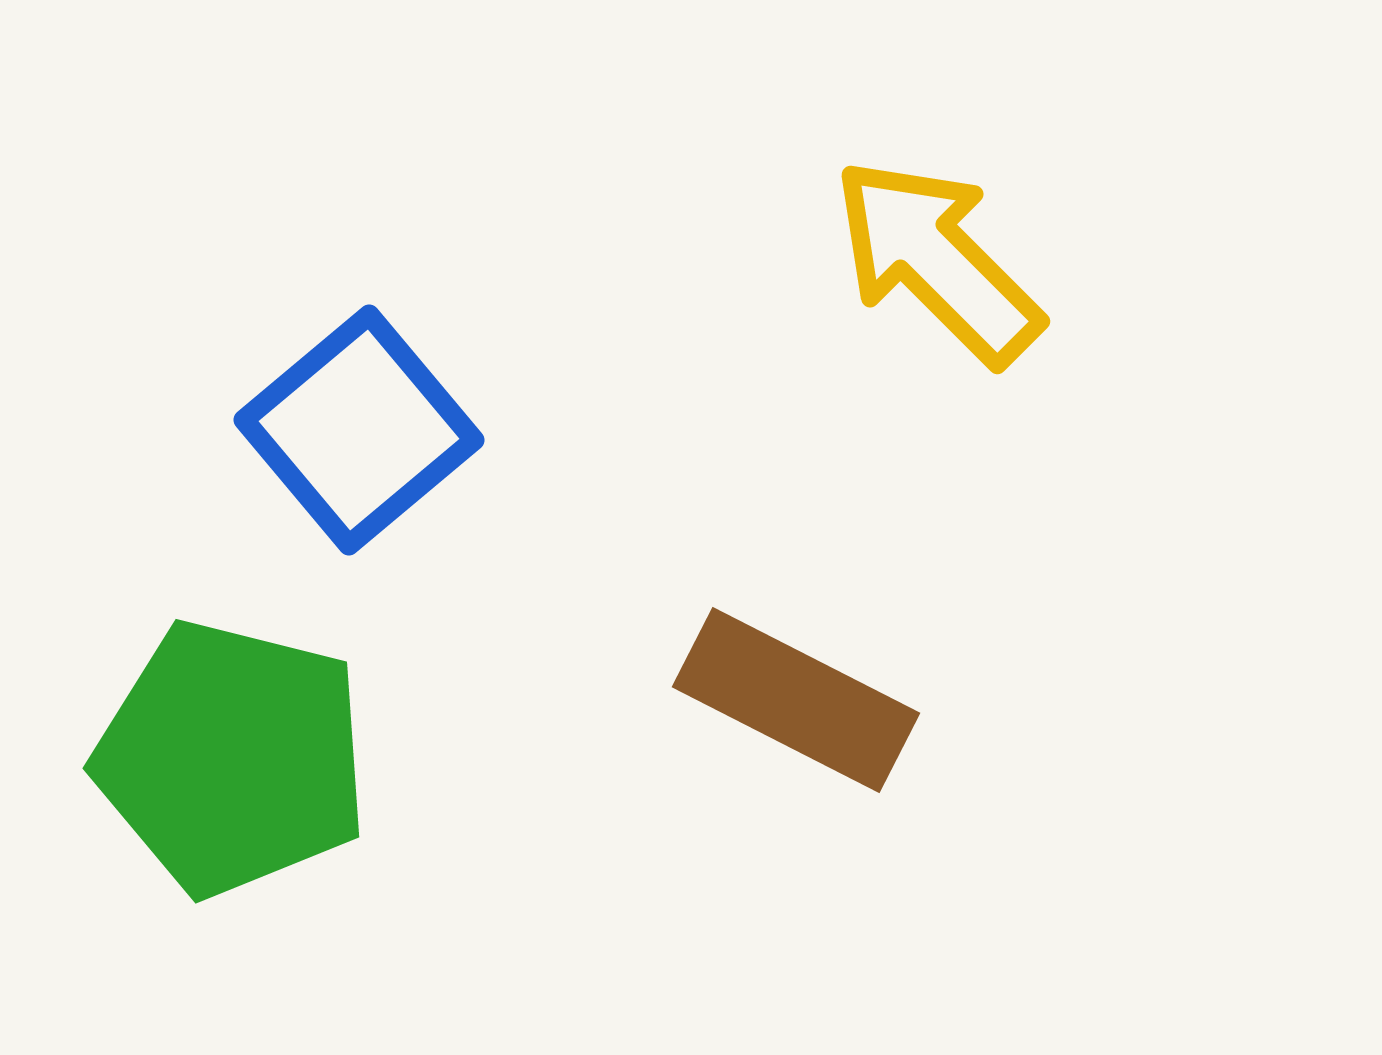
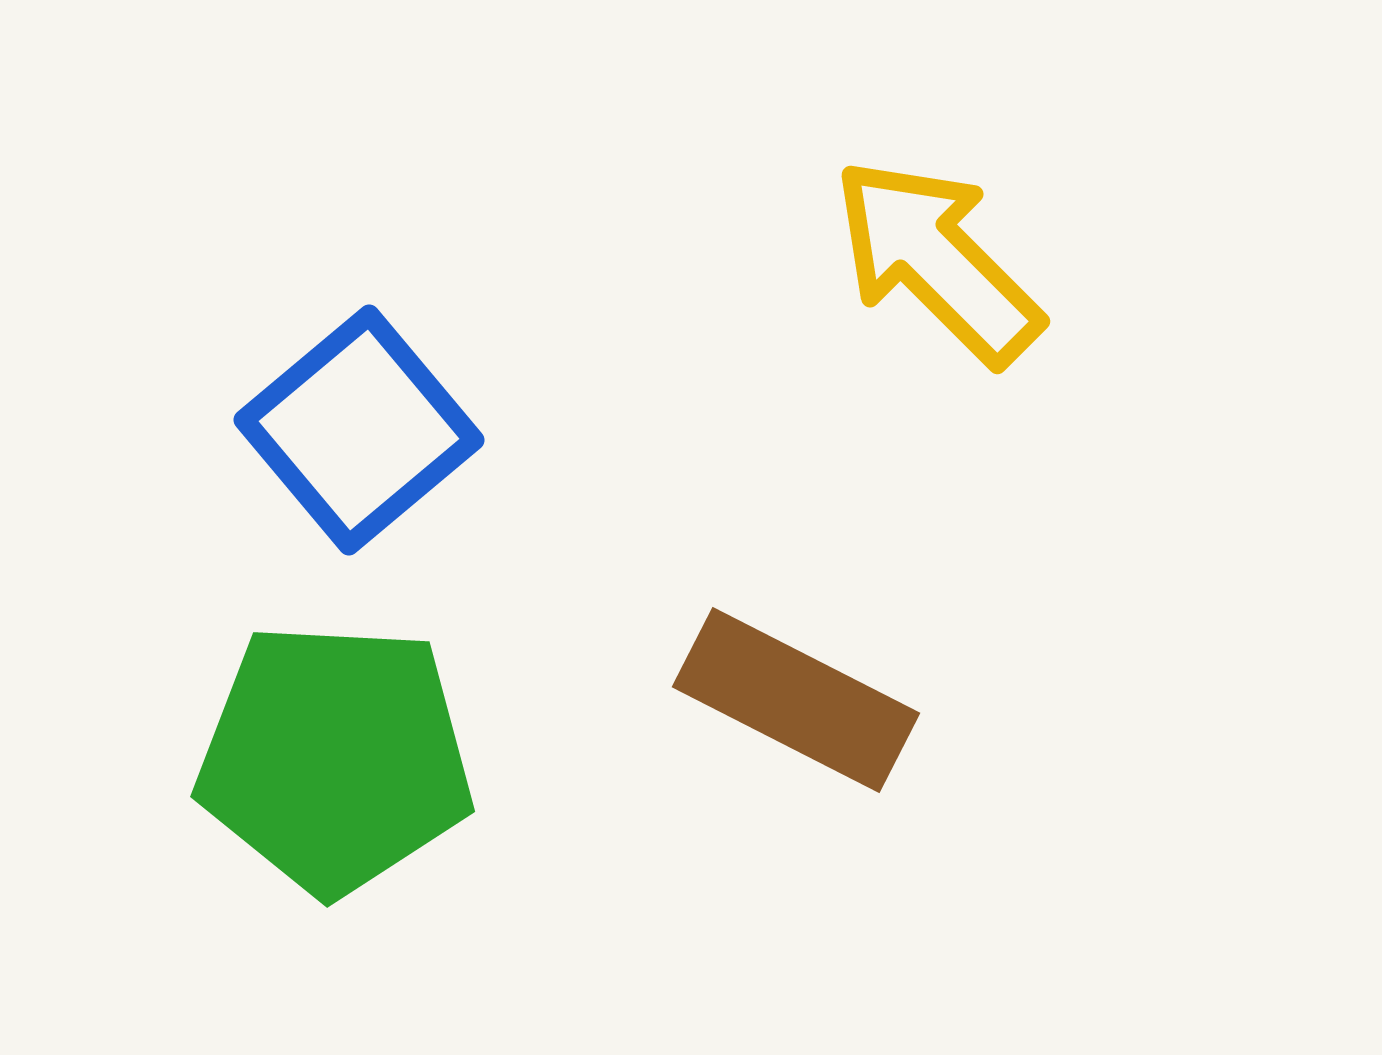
green pentagon: moved 103 px right; rotated 11 degrees counterclockwise
